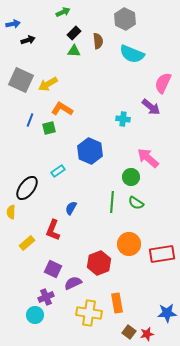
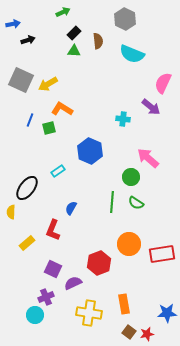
orange rectangle: moved 7 px right, 1 px down
